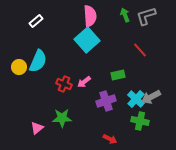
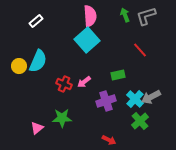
yellow circle: moved 1 px up
cyan cross: moved 1 px left
green cross: rotated 36 degrees clockwise
red arrow: moved 1 px left, 1 px down
